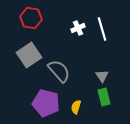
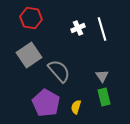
purple pentagon: rotated 16 degrees clockwise
